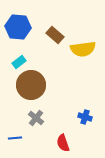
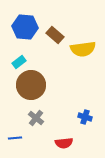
blue hexagon: moved 7 px right
red semicircle: moved 1 px right; rotated 78 degrees counterclockwise
